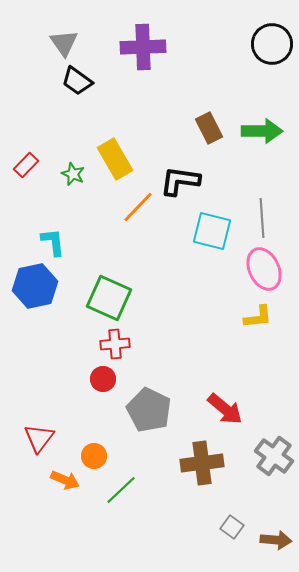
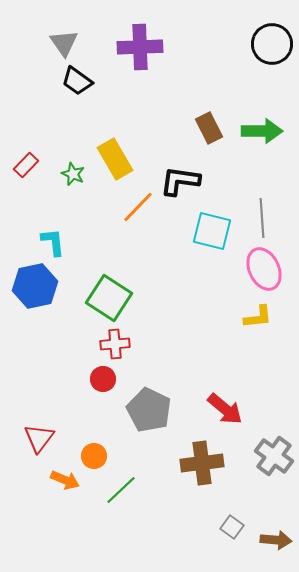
purple cross: moved 3 px left
green square: rotated 9 degrees clockwise
